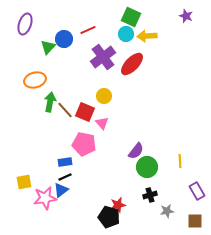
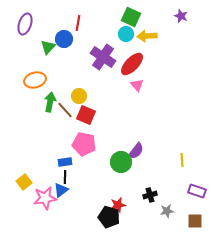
purple star: moved 5 px left
red line: moved 10 px left, 7 px up; rotated 56 degrees counterclockwise
purple cross: rotated 20 degrees counterclockwise
yellow circle: moved 25 px left
red square: moved 1 px right, 3 px down
pink triangle: moved 35 px right, 38 px up
yellow line: moved 2 px right, 1 px up
green circle: moved 26 px left, 5 px up
black line: rotated 64 degrees counterclockwise
yellow square: rotated 28 degrees counterclockwise
purple rectangle: rotated 42 degrees counterclockwise
